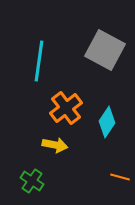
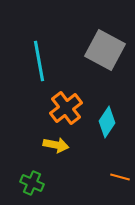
cyan line: rotated 18 degrees counterclockwise
yellow arrow: moved 1 px right
green cross: moved 2 px down; rotated 10 degrees counterclockwise
